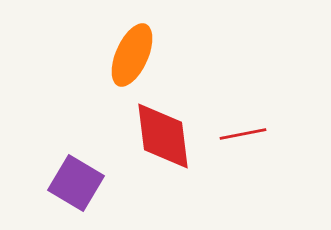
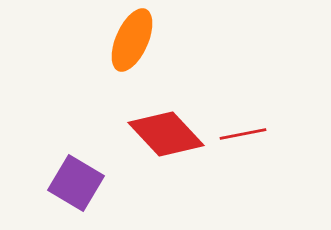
orange ellipse: moved 15 px up
red diamond: moved 3 px right, 2 px up; rotated 36 degrees counterclockwise
